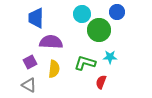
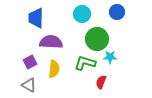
green circle: moved 2 px left, 9 px down
